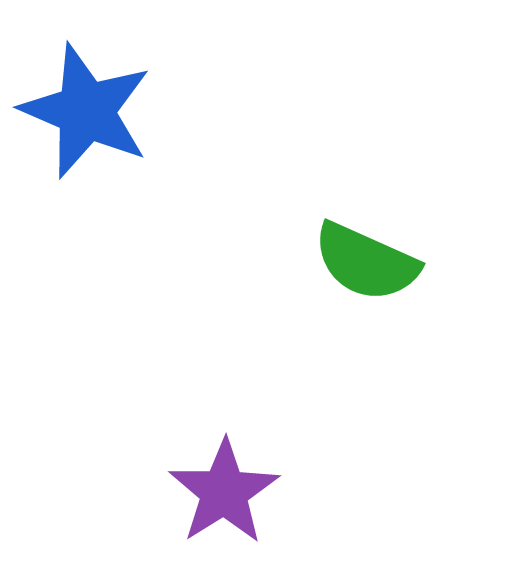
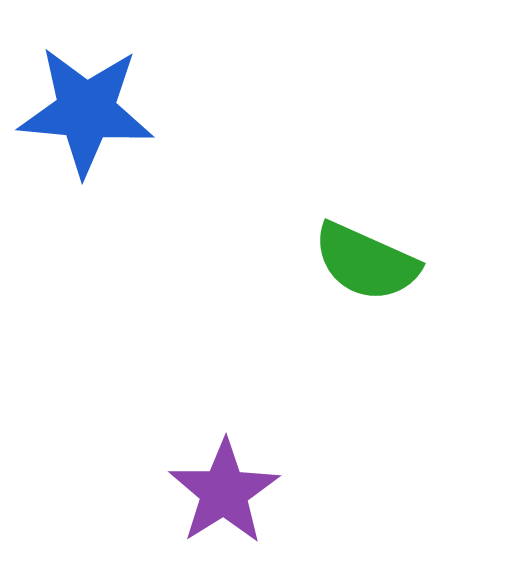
blue star: rotated 18 degrees counterclockwise
